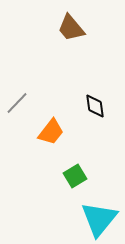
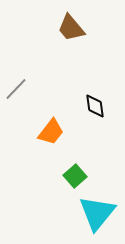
gray line: moved 1 px left, 14 px up
green square: rotated 10 degrees counterclockwise
cyan triangle: moved 2 px left, 6 px up
